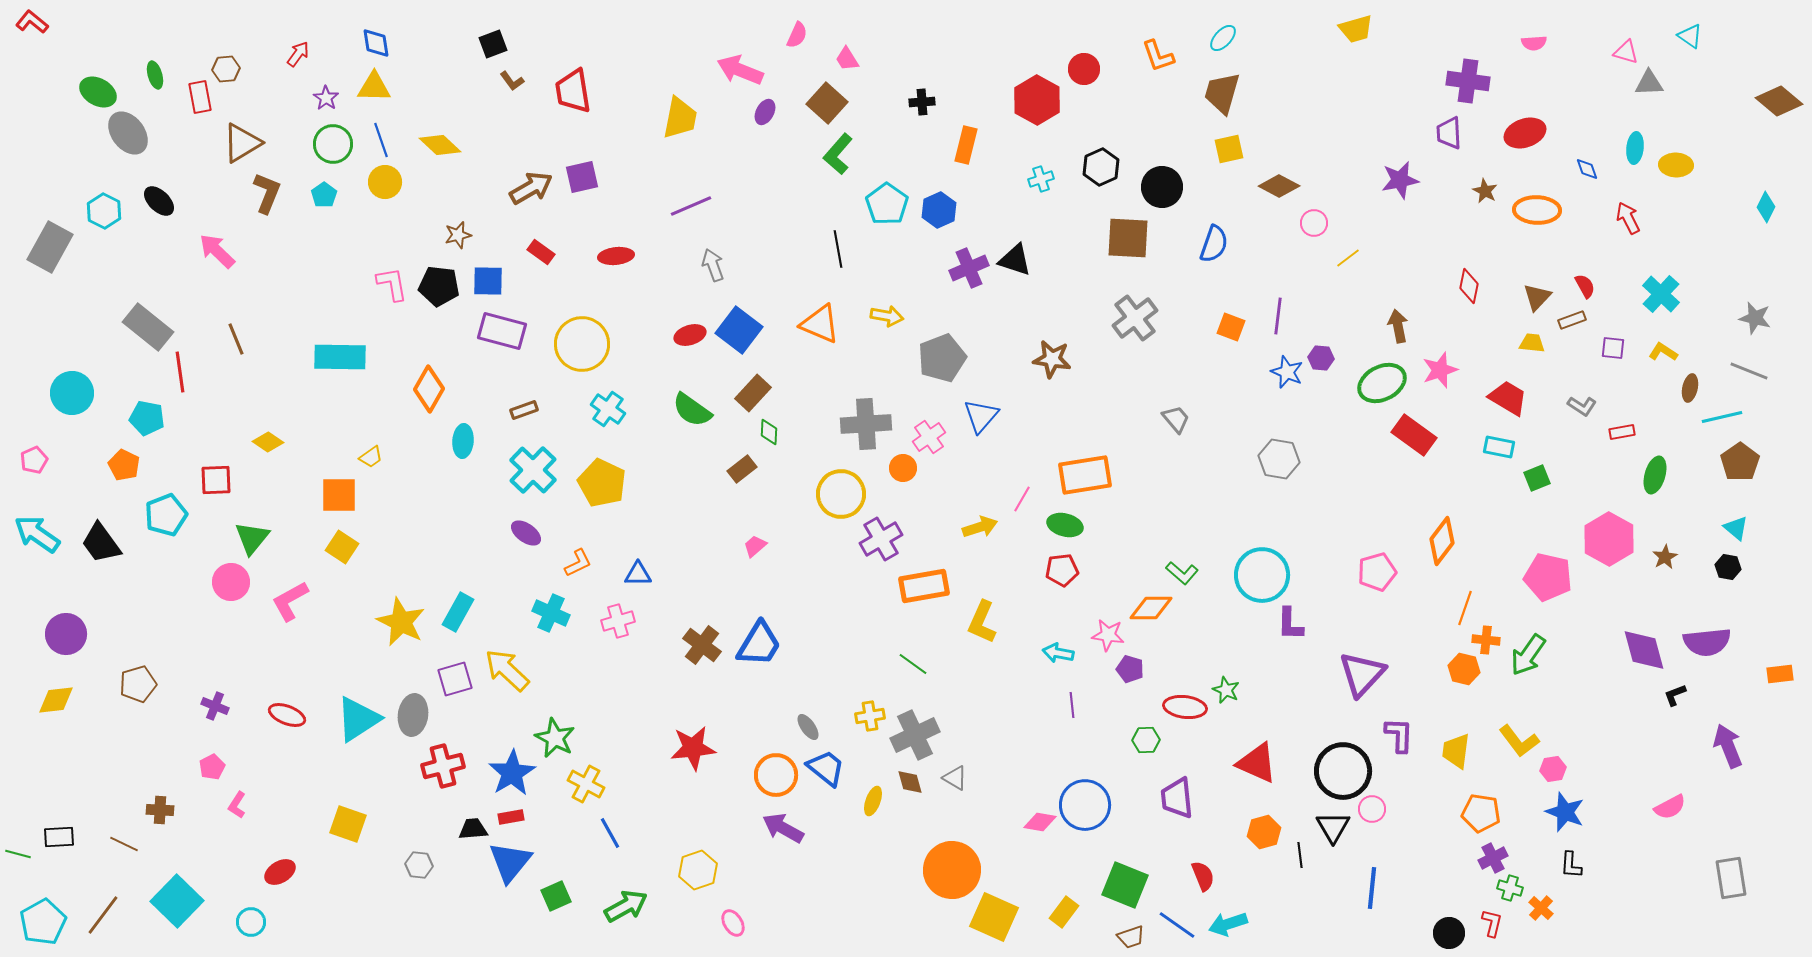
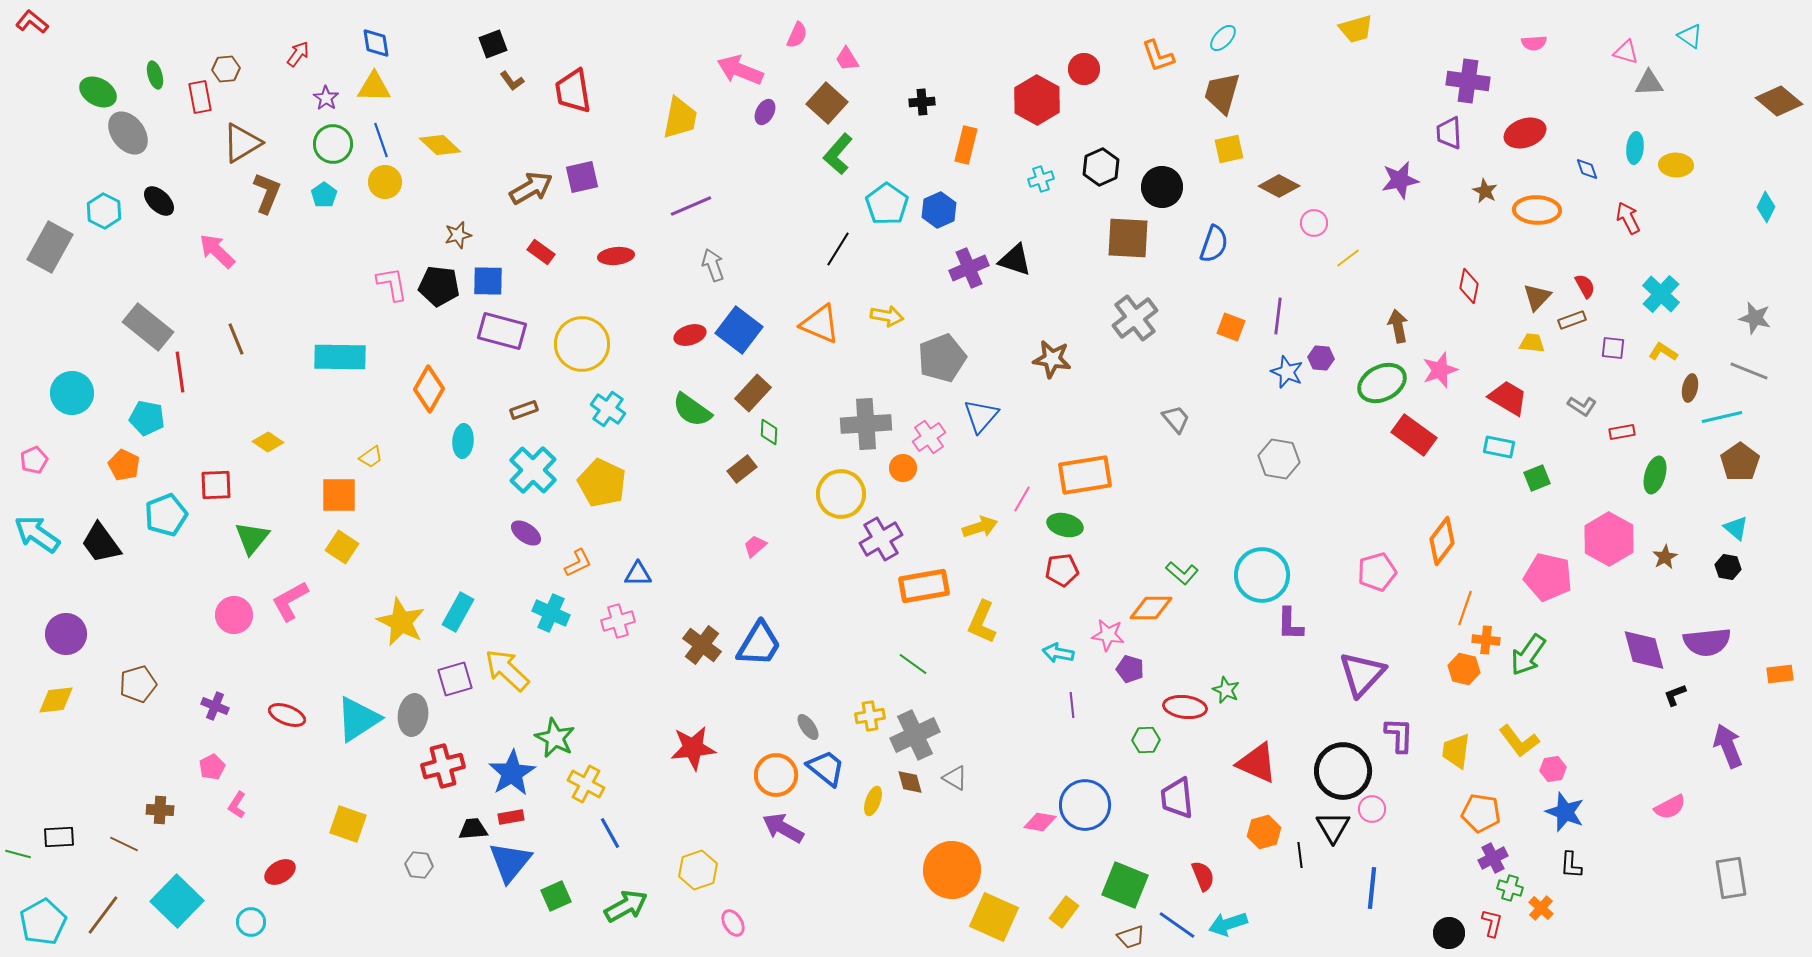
black line at (838, 249): rotated 42 degrees clockwise
red square at (216, 480): moved 5 px down
pink circle at (231, 582): moved 3 px right, 33 px down
